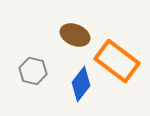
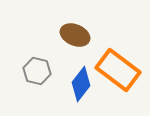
orange rectangle: moved 1 px right, 9 px down
gray hexagon: moved 4 px right
